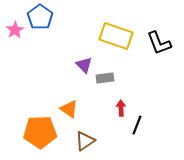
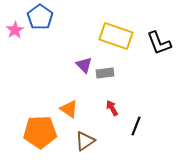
gray rectangle: moved 5 px up
red arrow: moved 9 px left; rotated 28 degrees counterclockwise
black line: moved 1 px left, 1 px down
